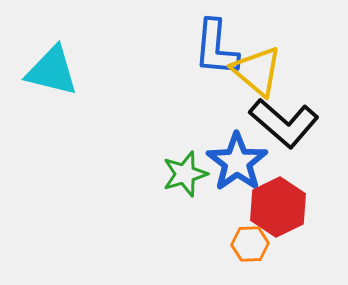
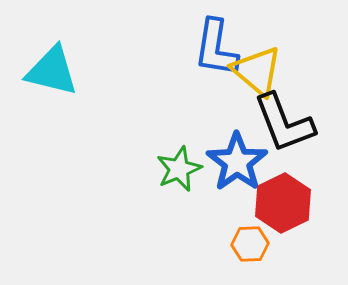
blue L-shape: rotated 4 degrees clockwise
black L-shape: rotated 28 degrees clockwise
green star: moved 6 px left, 5 px up; rotated 6 degrees counterclockwise
red hexagon: moved 5 px right, 4 px up
